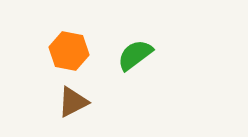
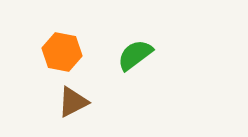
orange hexagon: moved 7 px left, 1 px down
